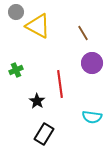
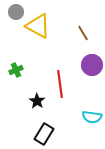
purple circle: moved 2 px down
